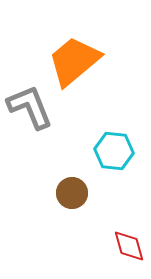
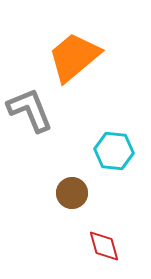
orange trapezoid: moved 4 px up
gray L-shape: moved 3 px down
red diamond: moved 25 px left
